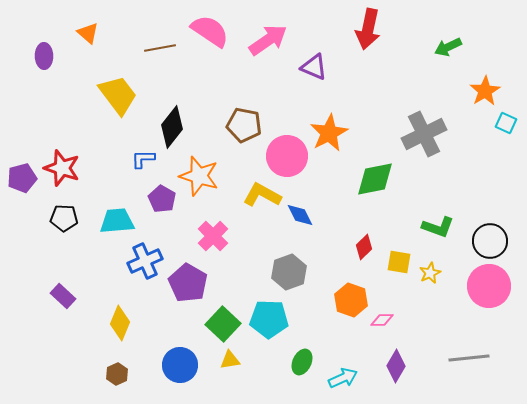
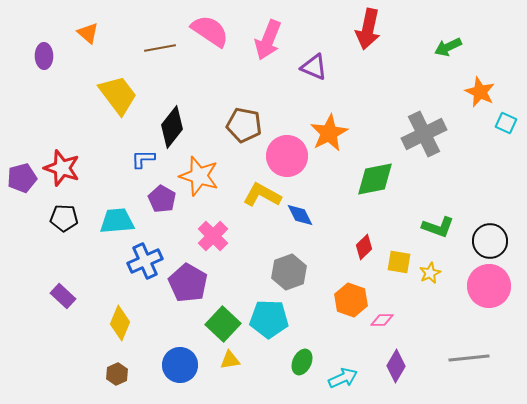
pink arrow at (268, 40): rotated 147 degrees clockwise
orange star at (485, 91): moved 5 px left, 1 px down; rotated 16 degrees counterclockwise
